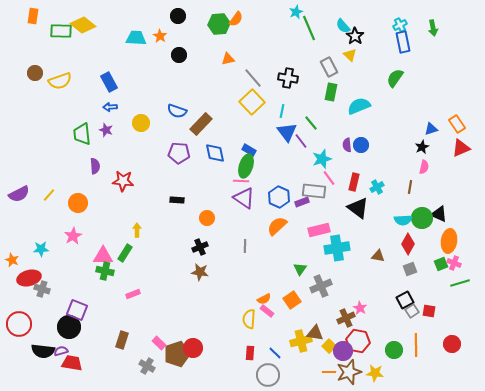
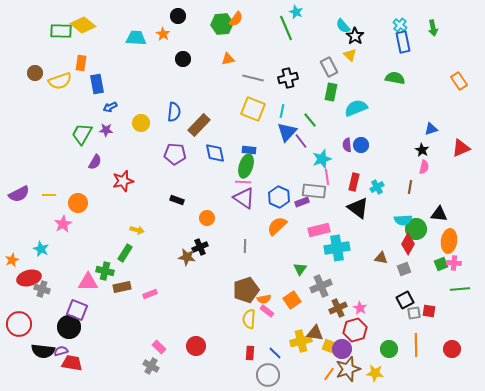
cyan star at (296, 12): rotated 24 degrees counterclockwise
orange rectangle at (33, 16): moved 48 px right, 47 px down
green hexagon at (219, 24): moved 3 px right
cyan cross at (400, 25): rotated 24 degrees counterclockwise
green line at (309, 28): moved 23 px left
orange star at (160, 36): moved 3 px right, 2 px up
black circle at (179, 55): moved 4 px right, 4 px down
gray line at (253, 78): rotated 35 degrees counterclockwise
black cross at (288, 78): rotated 24 degrees counterclockwise
green semicircle at (395, 78): rotated 66 degrees clockwise
blue rectangle at (109, 82): moved 12 px left, 2 px down; rotated 18 degrees clockwise
yellow square at (252, 102): moved 1 px right, 7 px down; rotated 25 degrees counterclockwise
cyan semicircle at (359, 106): moved 3 px left, 2 px down
blue arrow at (110, 107): rotated 24 degrees counterclockwise
blue semicircle at (177, 111): moved 3 px left, 1 px down; rotated 102 degrees counterclockwise
green line at (311, 123): moved 1 px left, 3 px up
brown rectangle at (201, 124): moved 2 px left, 1 px down
orange rectangle at (457, 124): moved 2 px right, 43 px up
purple star at (106, 130): rotated 16 degrees counterclockwise
blue triangle at (287, 132): rotated 20 degrees clockwise
green trapezoid at (82, 134): rotated 35 degrees clockwise
black star at (422, 147): moved 3 px down; rotated 16 degrees counterclockwise
blue rectangle at (249, 150): rotated 24 degrees counterclockwise
purple pentagon at (179, 153): moved 4 px left, 1 px down
purple semicircle at (95, 166): moved 4 px up; rotated 35 degrees clockwise
pink line at (329, 178): moved 2 px left, 1 px up; rotated 28 degrees clockwise
red star at (123, 181): rotated 20 degrees counterclockwise
pink line at (241, 181): moved 2 px right, 1 px down
yellow line at (49, 195): rotated 48 degrees clockwise
black rectangle at (177, 200): rotated 16 degrees clockwise
black triangle at (439, 214): rotated 18 degrees counterclockwise
green circle at (422, 218): moved 6 px left, 11 px down
yellow arrow at (137, 230): rotated 104 degrees clockwise
pink star at (73, 236): moved 10 px left, 12 px up
cyan star at (41, 249): rotated 28 degrees clockwise
pink triangle at (103, 256): moved 15 px left, 26 px down
brown triangle at (378, 256): moved 3 px right, 2 px down
orange star at (12, 260): rotated 24 degrees clockwise
pink cross at (454, 263): rotated 16 degrees counterclockwise
gray square at (410, 269): moved 6 px left
brown star at (200, 272): moved 13 px left, 15 px up
green line at (460, 283): moved 6 px down; rotated 12 degrees clockwise
pink rectangle at (133, 294): moved 17 px right
orange semicircle at (264, 299): rotated 16 degrees clockwise
gray square at (412, 311): moved 2 px right, 2 px down; rotated 24 degrees clockwise
brown cross at (346, 318): moved 8 px left, 10 px up
brown rectangle at (122, 340): moved 53 px up; rotated 60 degrees clockwise
red hexagon at (358, 341): moved 3 px left, 11 px up; rotated 25 degrees counterclockwise
pink rectangle at (159, 343): moved 4 px down
red circle at (452, 344): moved 5 px down
yellow square at (329, 346): rotated 24 degrees counterclockwise
red circle at (193, 348): moved 3 px right, 2 px up
green circle at (394, 350): moved 5 px left, 1 px up
purple circle at (343, 351): moved 1 px left, 2 px up
brown pentagon at (177, 354): moved 69 px right, 64 px up
gray cross at (147, 366): moved 4 px right
orange line at (329, 372): moved 2 px down; rotated 56 degrees counterclockwise
brown star at (349, 372): moved 1 px left, 3 px up
